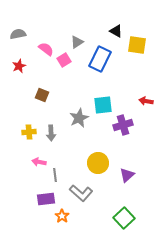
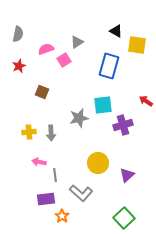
gray semicircle: rotated 112 degrees clockwise
pink semicircle: rotated 56 degrees counterclockwise
blue rectangle: moved 9 px right, 7 px down; rotated 10 degrees counterclockwise
brown square: moved 3 px up
red arrow: rotated 24 degrees clockwise
gray star: rotated 12 degrees clockwise
